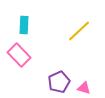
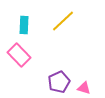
yellow line: moved 16 px left, 10 px up
